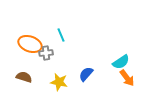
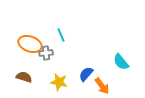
cyan semicircle: rotated 84 degrees clockwise
orange arrow: moved 25 px left, 8 px down
